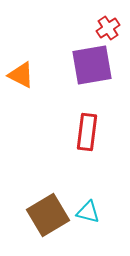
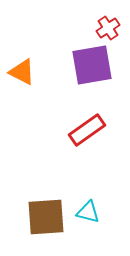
orange triangle: moved 1 px right, 3 px up
red rectangle: moved 2 px up; rotated 48 degrees clockwise
brown square: moved 2 px left, 2 px down; rotated 27 degrees clockwise
